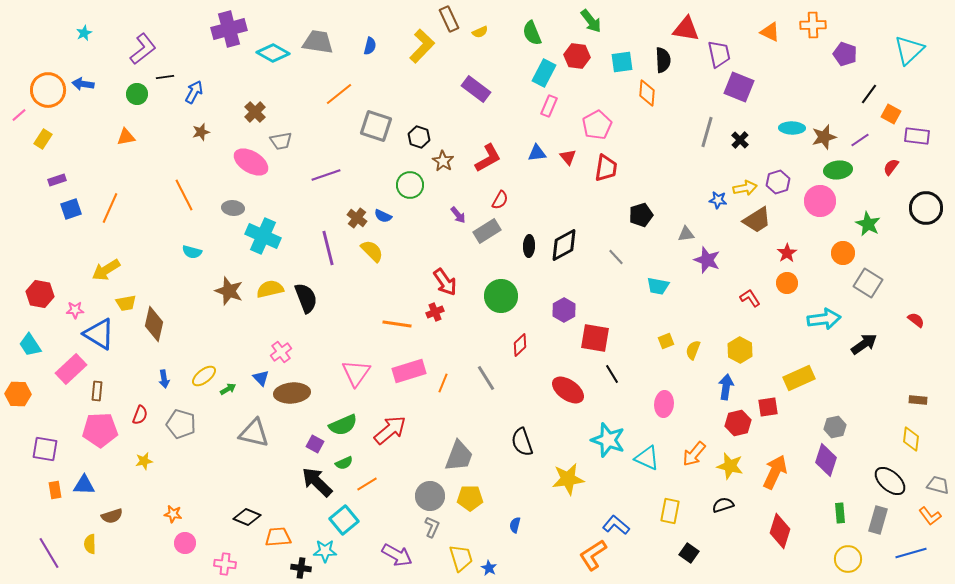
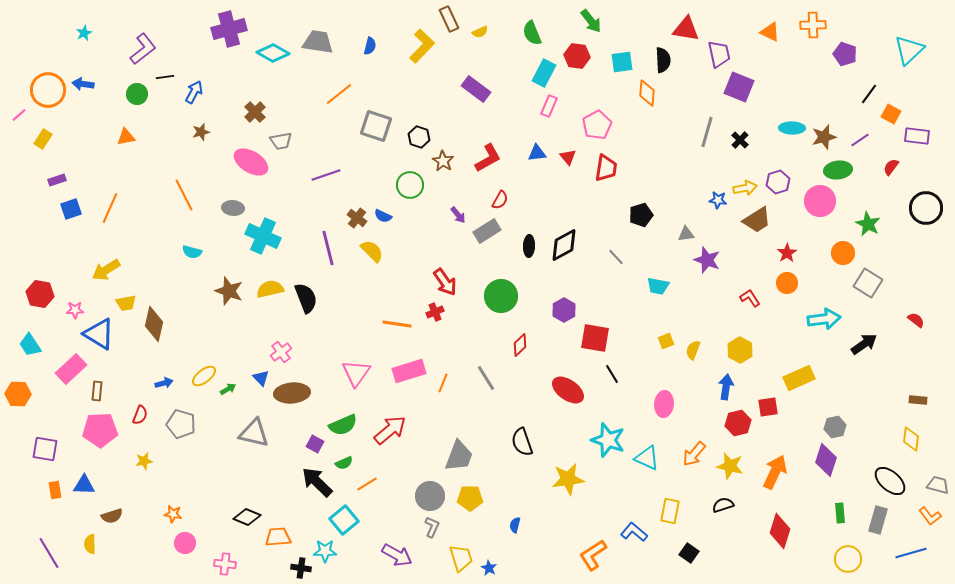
blue arrow at (164, 379): moved 4 px down; rotated 96 degrees counterclockwise
blue L-shape at (616, 525): moved 18 px right, 7 px down
